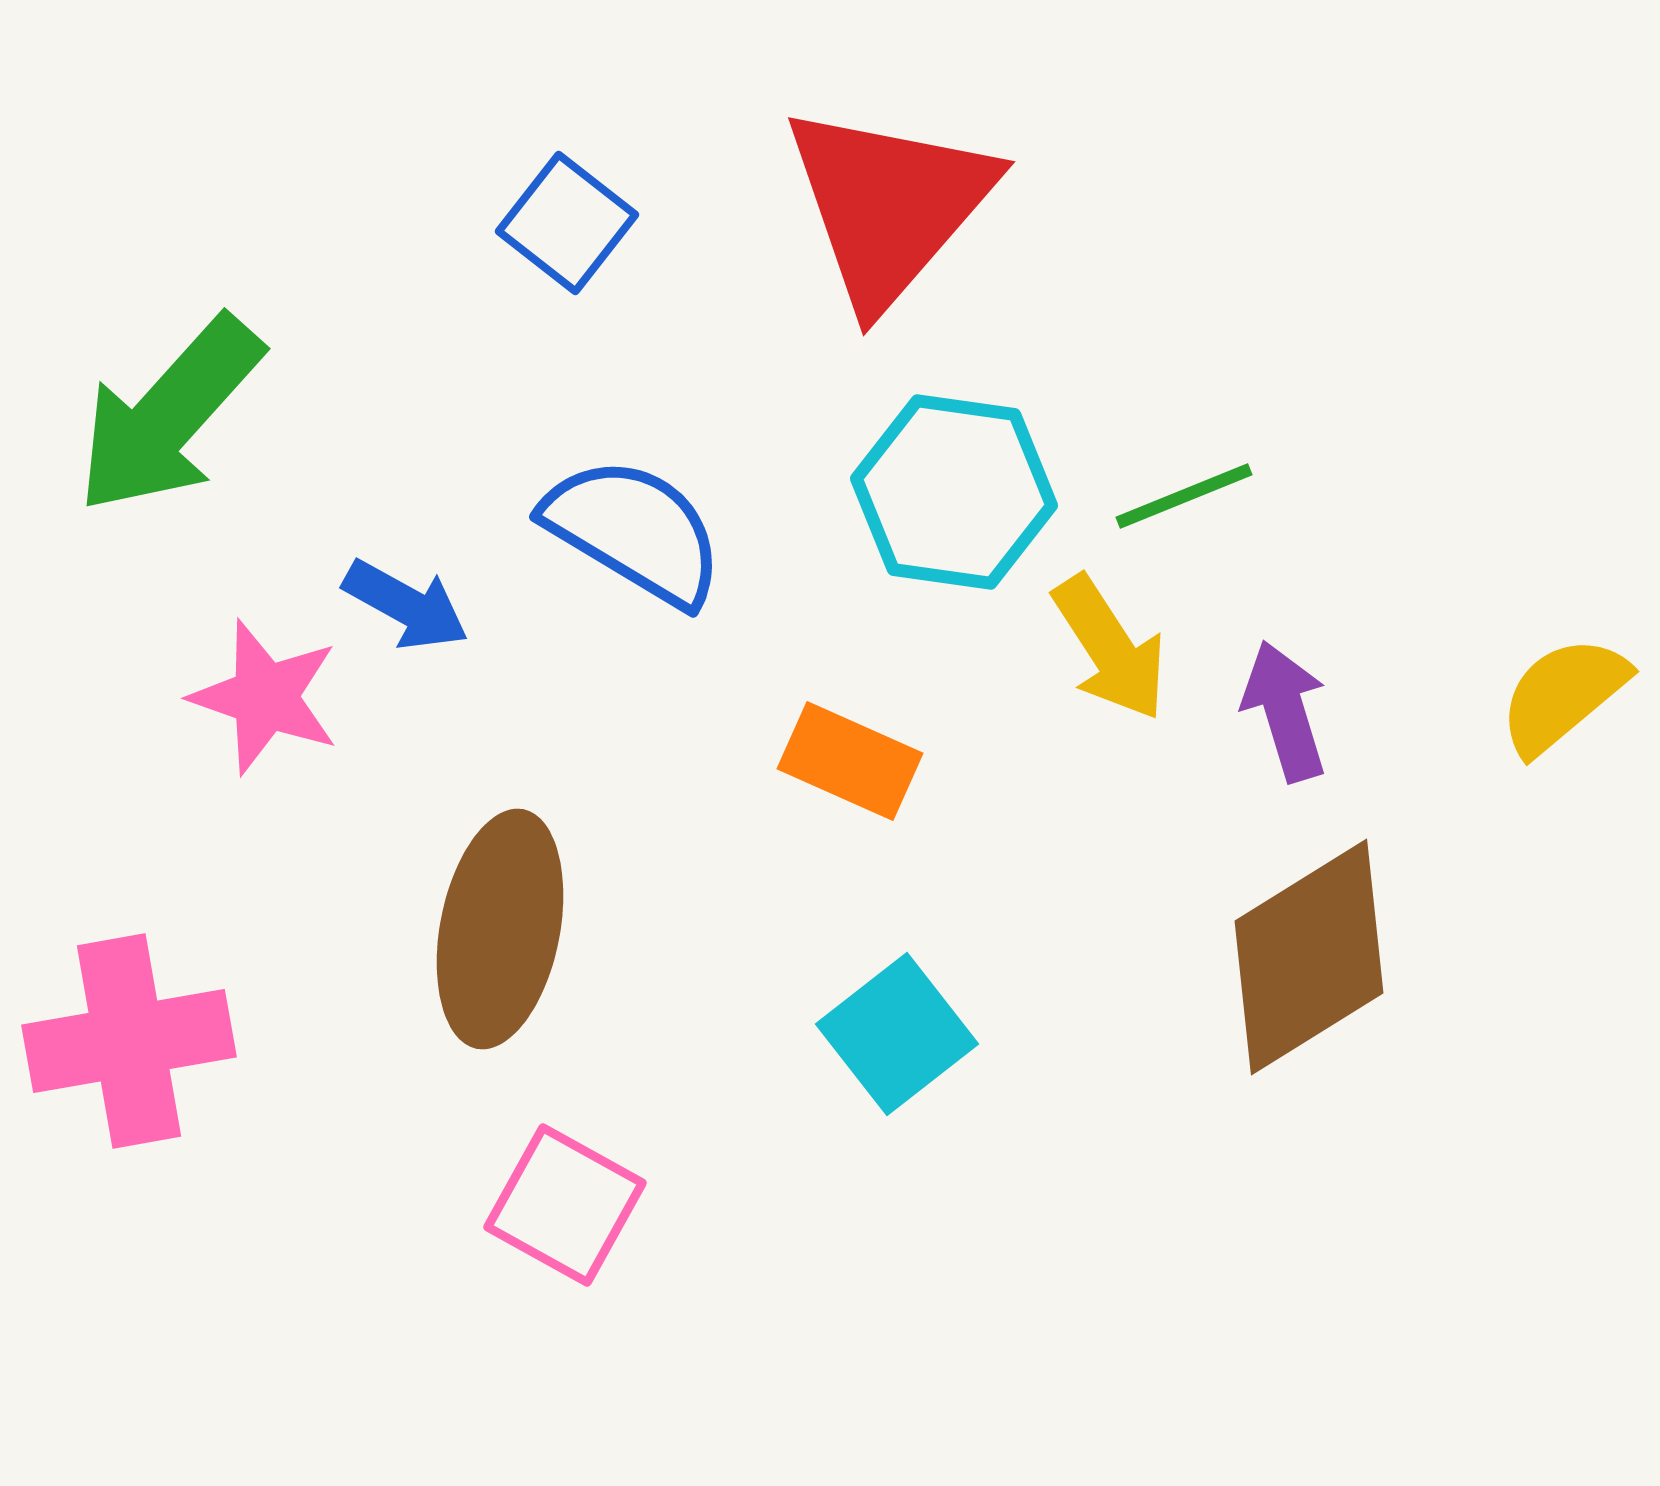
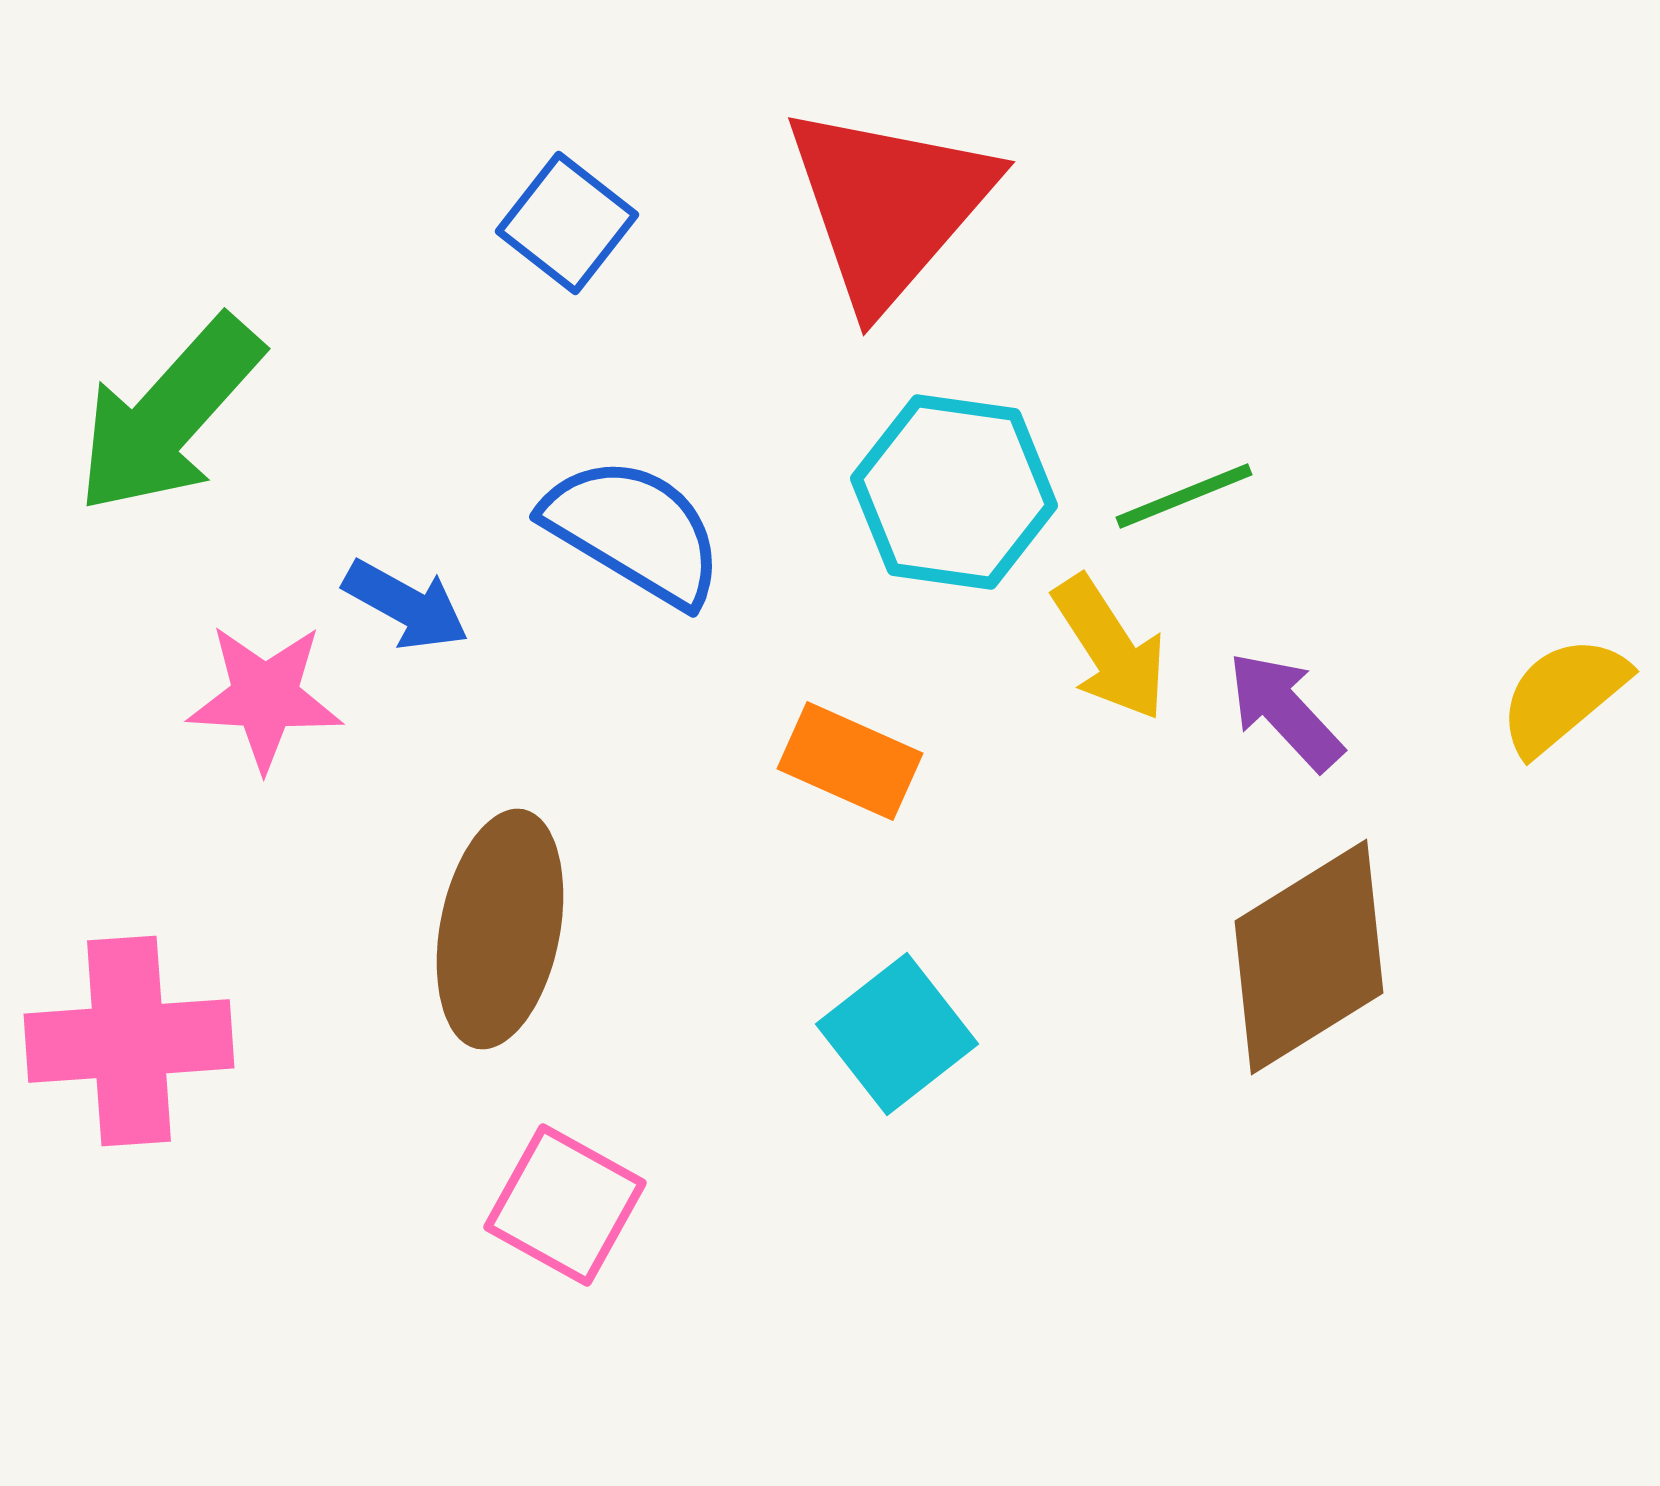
pink star: rotated 16 degrees counterclockwise
purple arrow: rotated 26 degrees counterclockwise
pink cross: rotated 6 degrees clockwise
